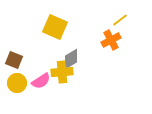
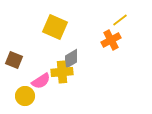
yellow circle: moved 8 px right, 13 px down
